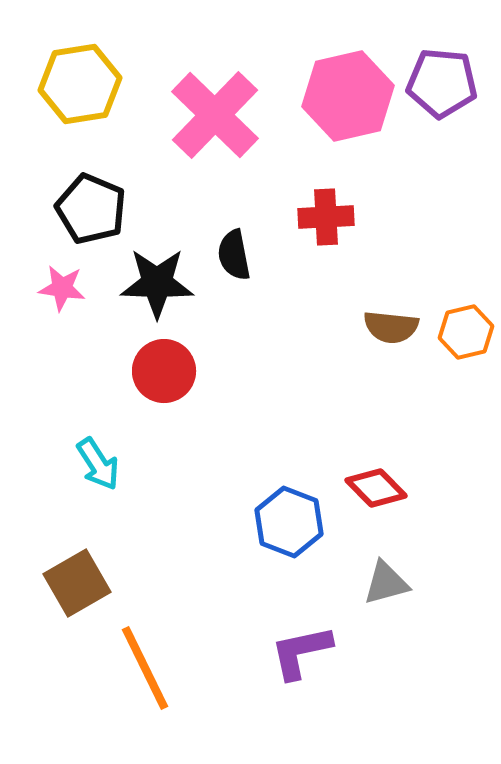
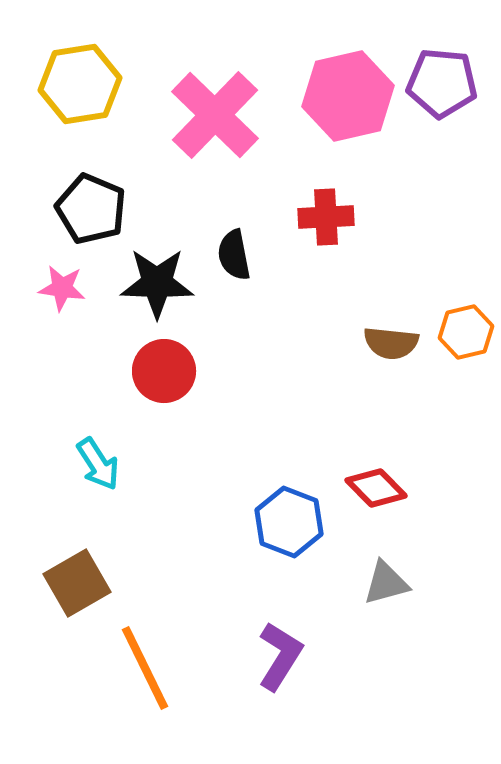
brown semicircle: moved 16 px down
purple L-shape: moved 21 px left, 4 px down; rotated 134 degrees clockwise
